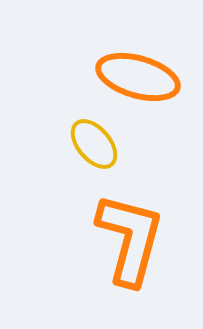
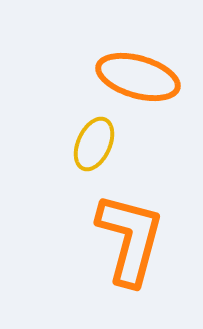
yellow ellipse: rotated 64 degrees clockwise
